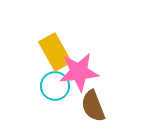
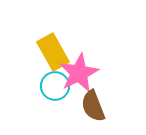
yellow rectangle: moved 2 px left
pink star: moved 1 px down; rotated 21 degrees counterclockwise
